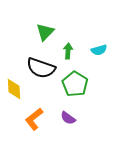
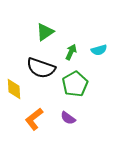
green triangle: rotated 12 degrees clockwise
green arrow: moved 3 px right, 1 px down; rotated 21 degrees clockwise
green pentagon: rotated 10 degrees clockwise
